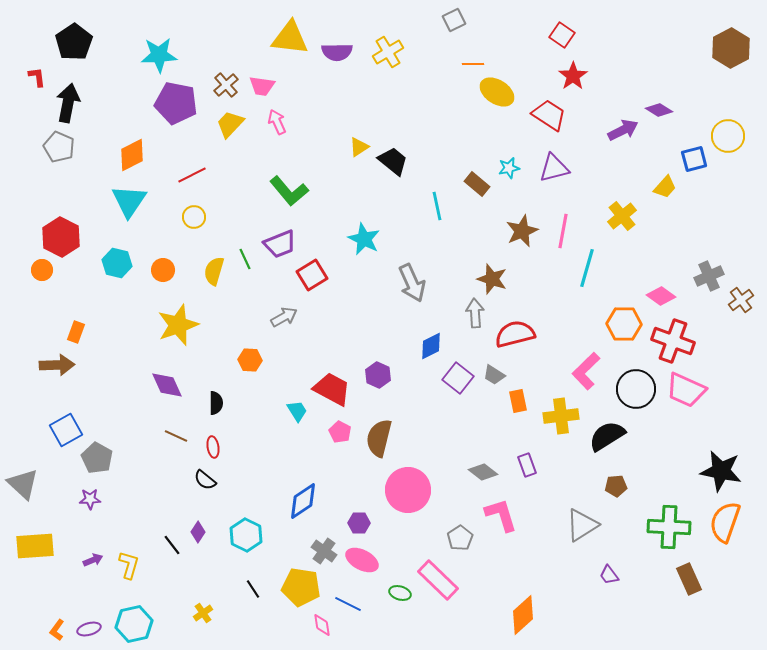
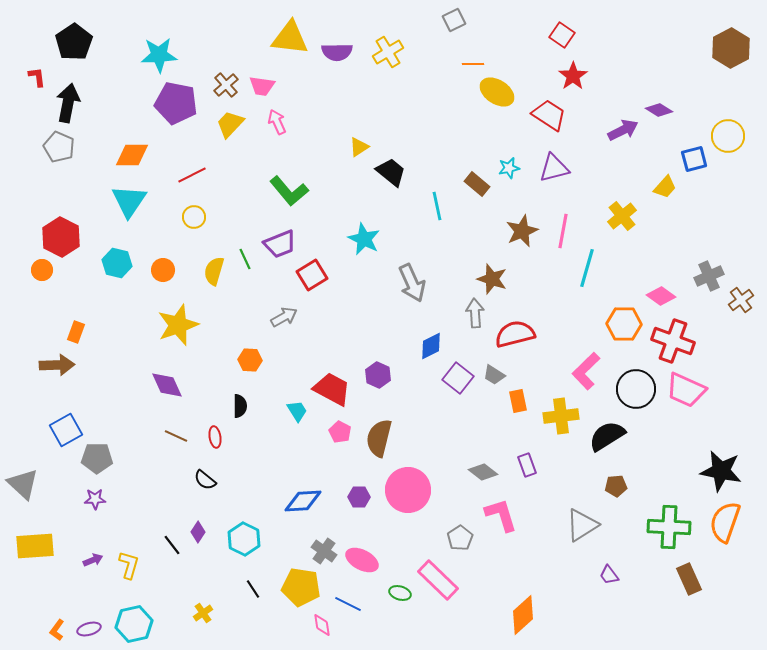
orange diamond at (132, 155): rotated 28 degrees clockwise
black trapezoid at (393, 161): moved 2 px left, 11 px down
black semicircle at (216, 403): moved 24 px right, 3 px down
red ellipse at (213, 447): moved 2 px right, 10 px up
gray pentagon at (97, 458): rotated 28 degrees counterclockwise
purple star at (90, 499): moved 5 px right
blue diamond at (303, 501): rotated 30 degrees clockwise
purple hexagon at (359, 523): moved 26 px up
cyan hexagon at (246, 535): moved 2 px left, 4 px down
